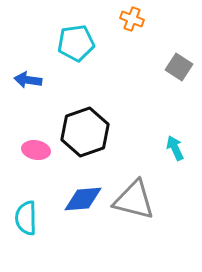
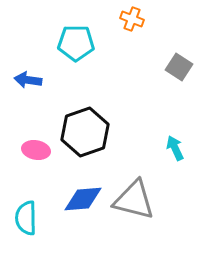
cyan pentagon: rotated 9 degrees clockwise
